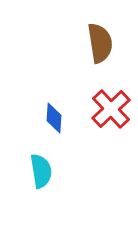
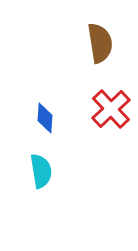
blue diamond: moved 9 px left
